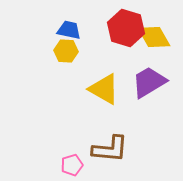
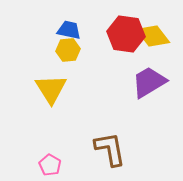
red hexagon: moved 6 px down; rotated 9 degrees counterclockwise
yellow diamond: moved 1 px left, 1 px up; rotated 8 degrees counterclockwise
yellow hexagon: moved 2 px right, 1 px up; rotated 10 degrees counterclockwise
yellow triangle: moved 53 px left; rotated 28 degrees clockwise
brown L-shape: rotated 105 degrees counterclockwise
pink pentagon: moved 22 px left; rotated 25 degrees counterclockwise
